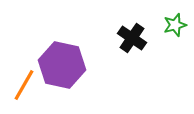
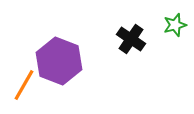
black cross: moved 1 px left, 1 px down
purple hexagon: moved 3 px left, 4 px up; rotated 9 degrees clockwise
